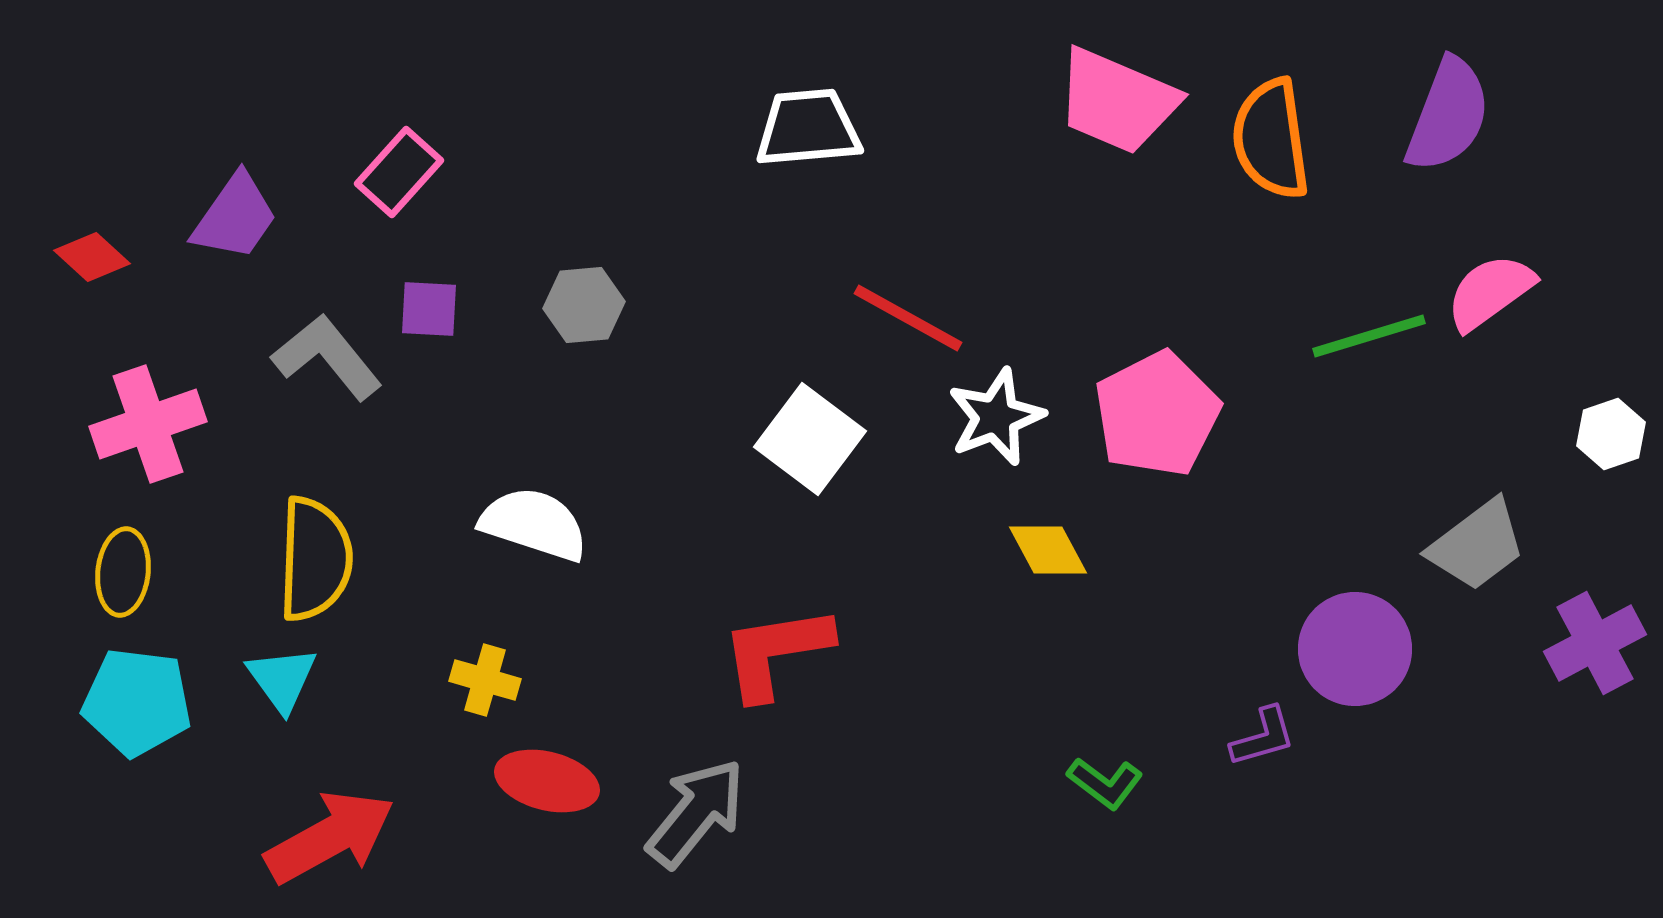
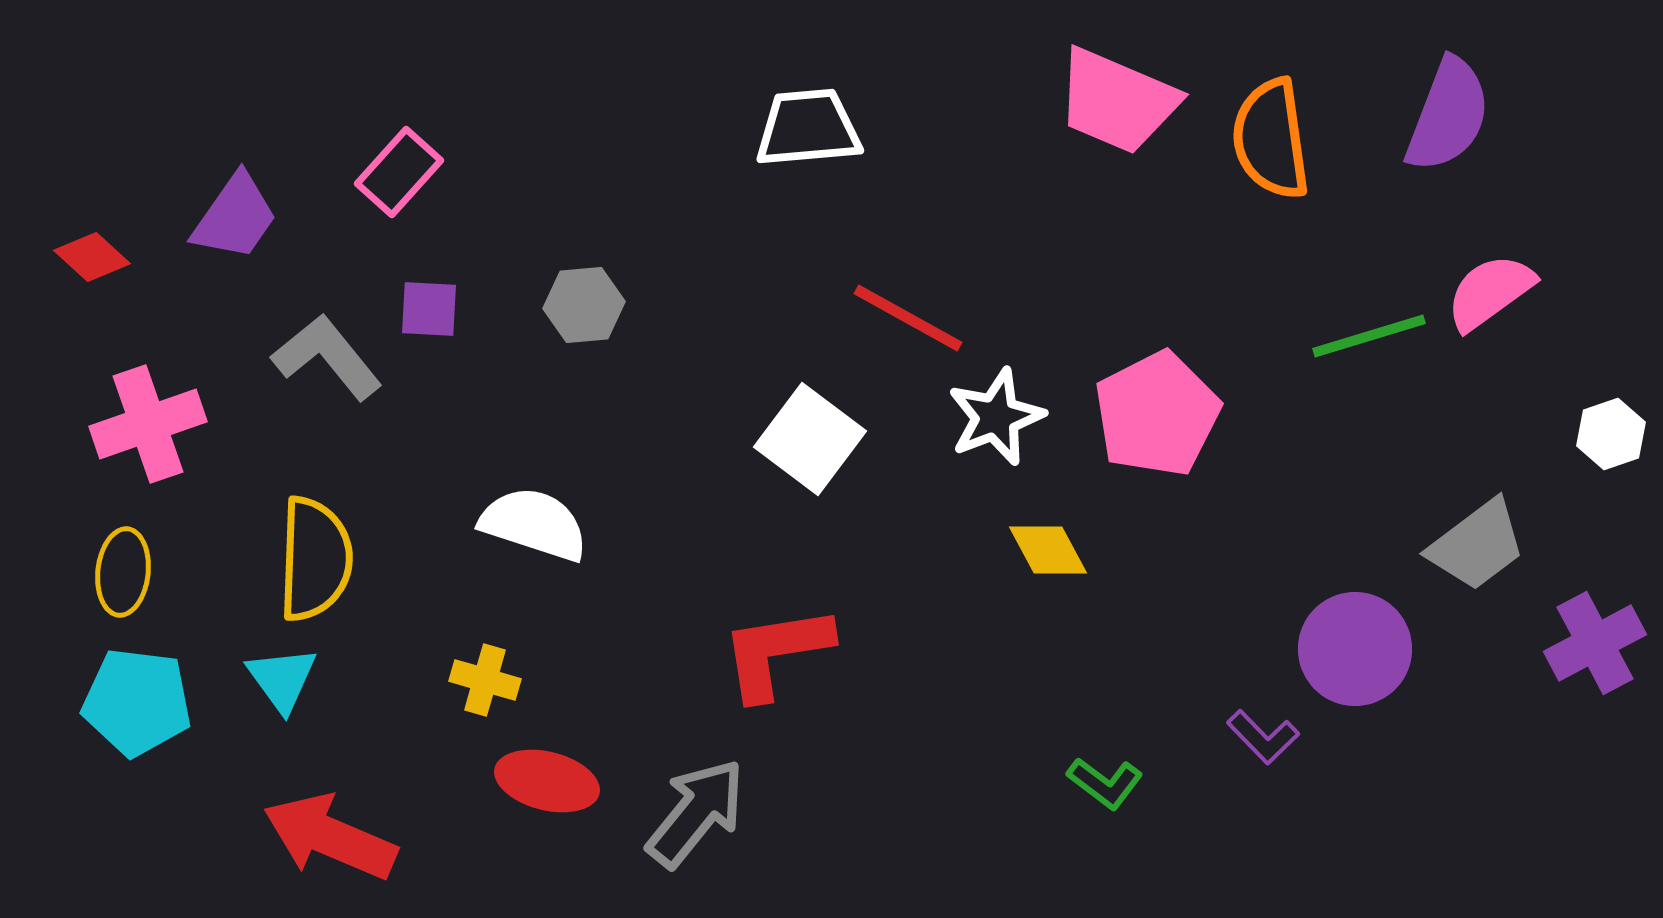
purple L-shape: rotated 62 degrees clockwise
red arrow: rotated 128 degrees counterclockwise
